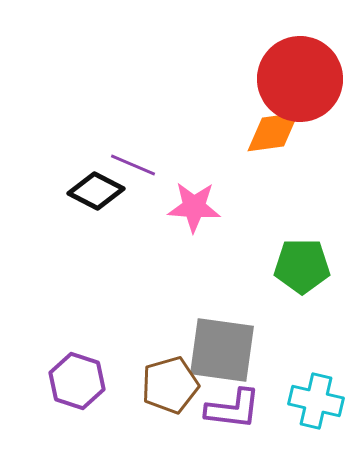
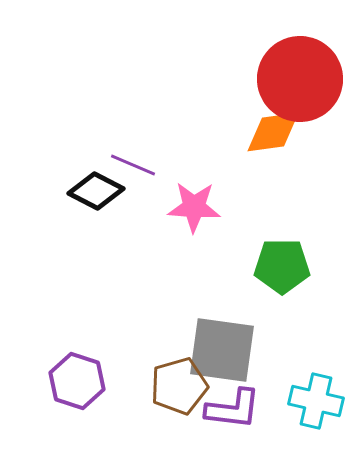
green pentagon: moved 20 px left
brown pentagon: moved 9 px right, 1 px down
